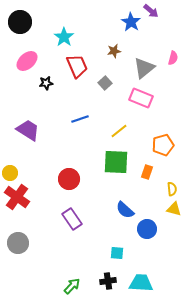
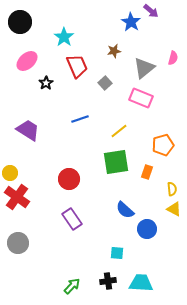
black star: rotated 24 degrees counterclockwise
green square: rotated 12 degrees counterclockwise
yellow triangle: rotated 14 degrees clockwise
